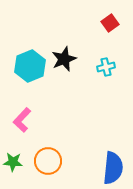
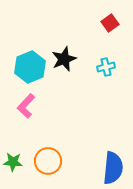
cyan hexagon: moved 1 px down
pink L-shape: moved 4 px right, 14 px up
